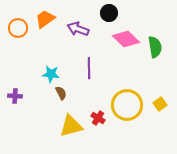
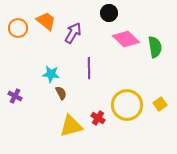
orange trapezoid: moved 1 px right, 2 px down; rotated 75 degrees clockwise
purple arrow: moved 5 px left, 4 px down; rotated 100 degrees clockwise
purple cross: rotated 24 degrees clockwise
